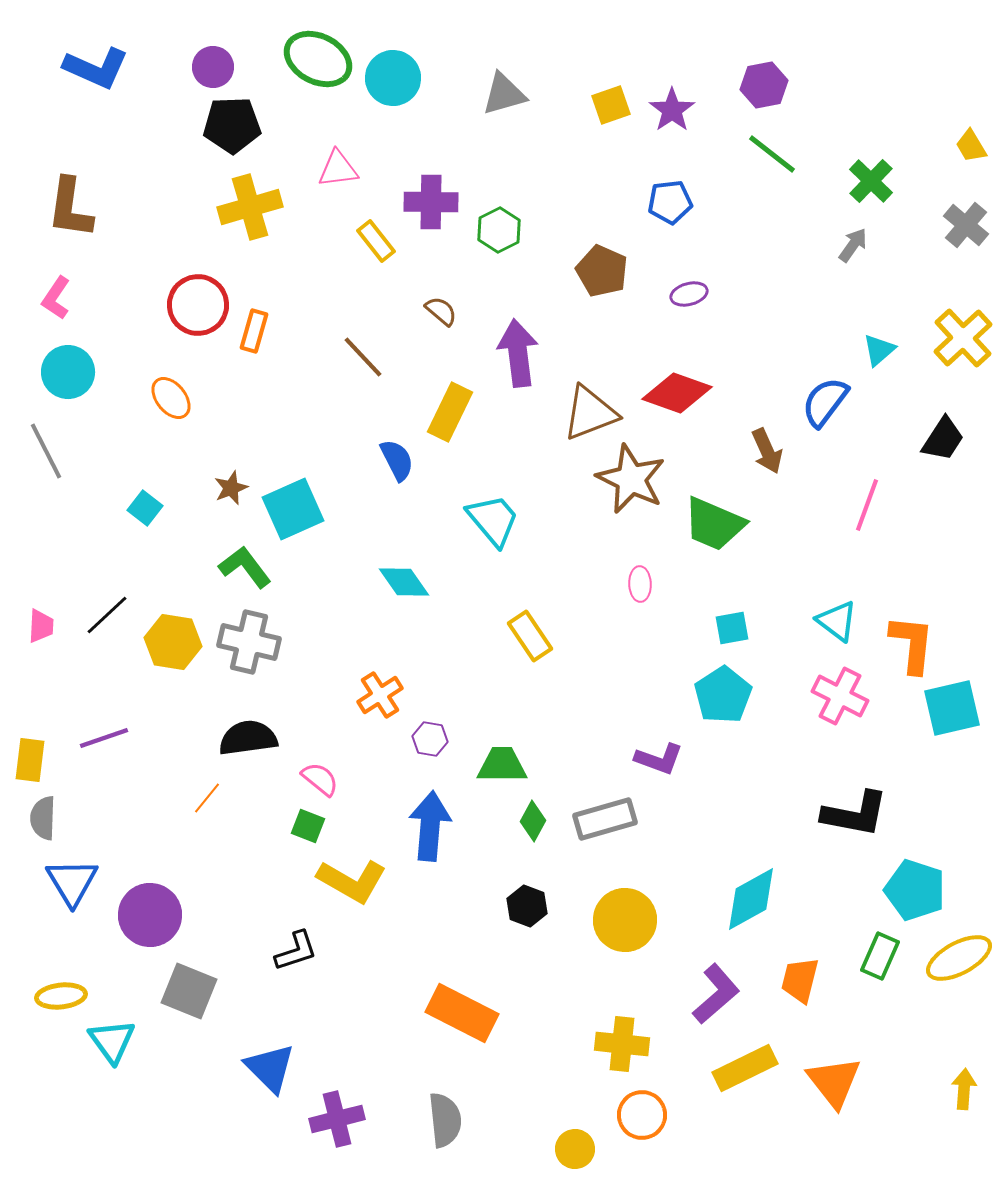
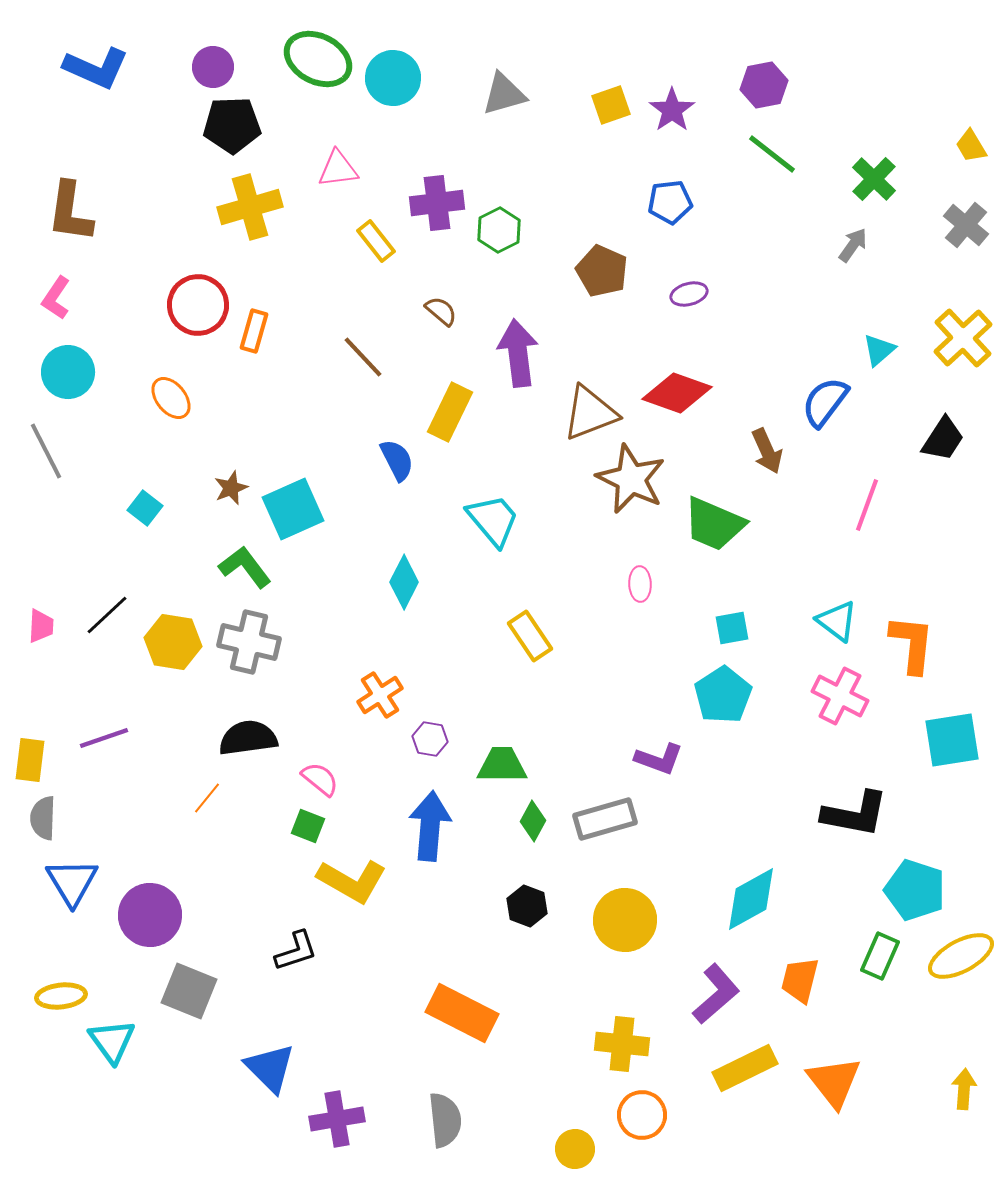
green cross at (871, 181): moved 3 px right, 2 px up
purple cross at (431, 202): moved 6 px right, 1 px down; rotated 8 degrees counterclockwise
brown L-shape at (70, 208): moved 4 px down
cyan diamond at (404, 582): rotated 62 degrees clockwise
cyan square at (952, 708): moved 32 px down; rotated 4 degrees clockwise
yellow ellipse at (959, 958): moved 2 px right, 2 px up
purple cross at (337, 1119): rotated 4 degrees clockwise
